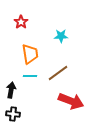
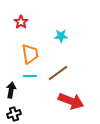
black cross: moved 1 px right; rotated 24 degrees counterclockwise
